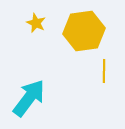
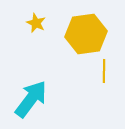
yellow hexagon: moved 2 px right, 3 px down
cyan arrow: moved 2 px right, 1 px down
